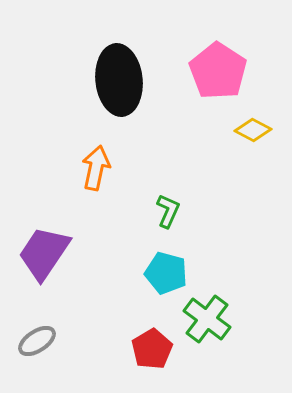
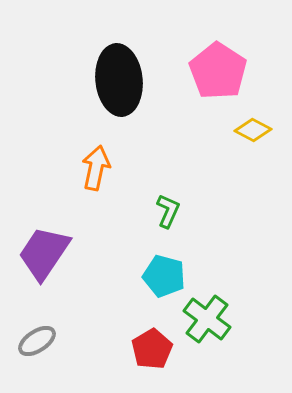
cyan pentagon: moved 2 px left, 3 px down
